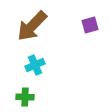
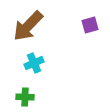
brown arrow: moved 4 px left
cyan cross: moved 1 px left, 2 px up
